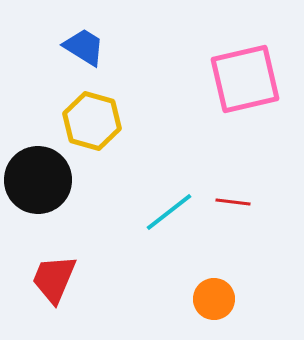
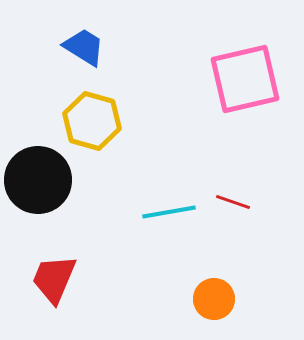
red line: rotated 12 degrees clockwise
cyan line: rotated 28 degrees clockwise
